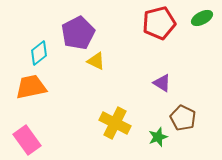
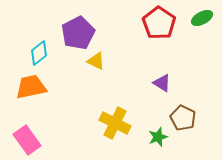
red pentagon: rotated 24 degrees counterclockwise
